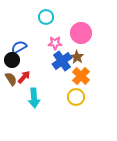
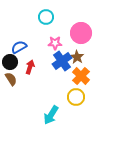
black circle: moved 2 px left, 2 px down
red arrow: moved 6 px right, 10 px up; rotated 24 degrees counterclockwise
cyan arrow: moved 17 px right, 17 px down; rotated 36 degrees clockwise
